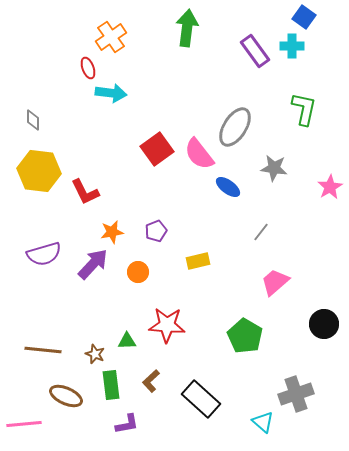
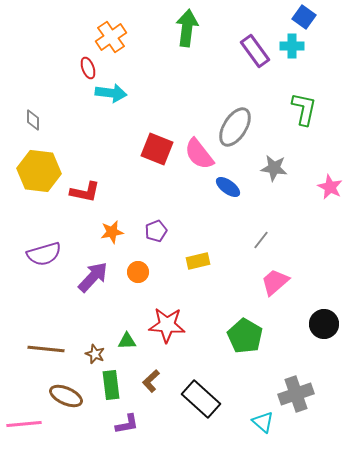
red square: rotated 32 degrees counterclockwise
pink star: rotated 15 degrees counterclockwise
red L-shape: rotated 52 degrees counterclockwise
gray line: moved 8 px down
purple arrow: moved 13 px down
brown line: moved 3 px right, 1 px up
